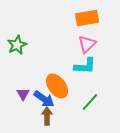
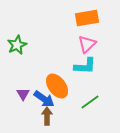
green line: rotated 12 degrees clockwise
